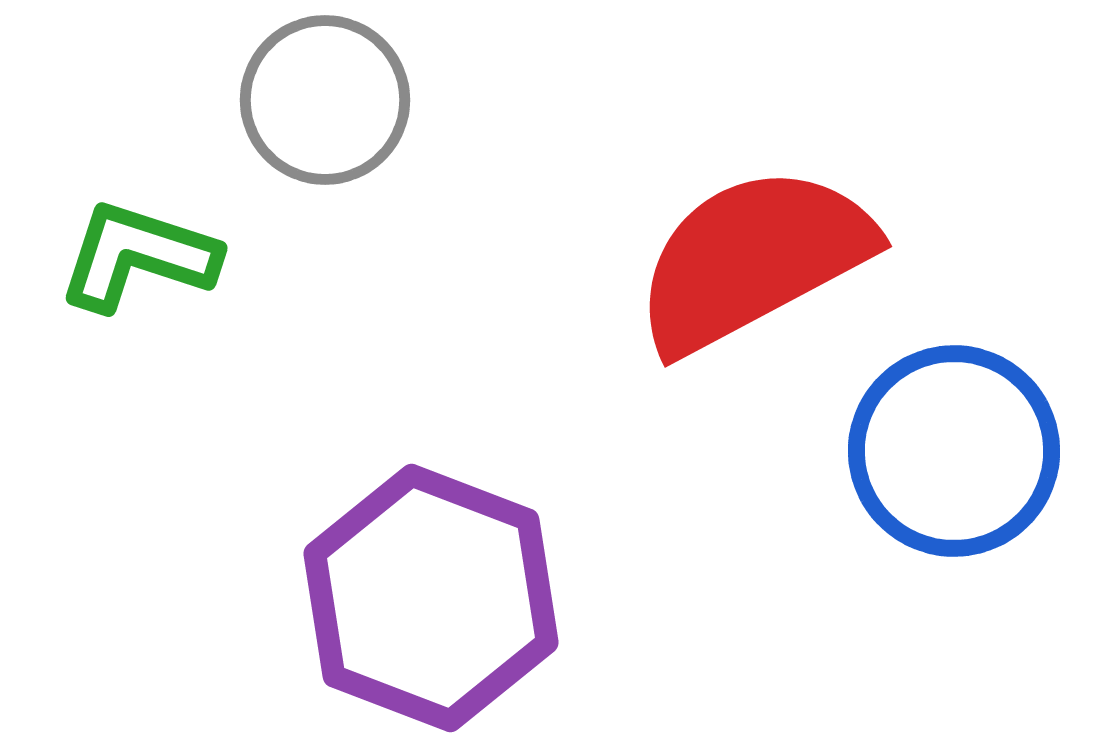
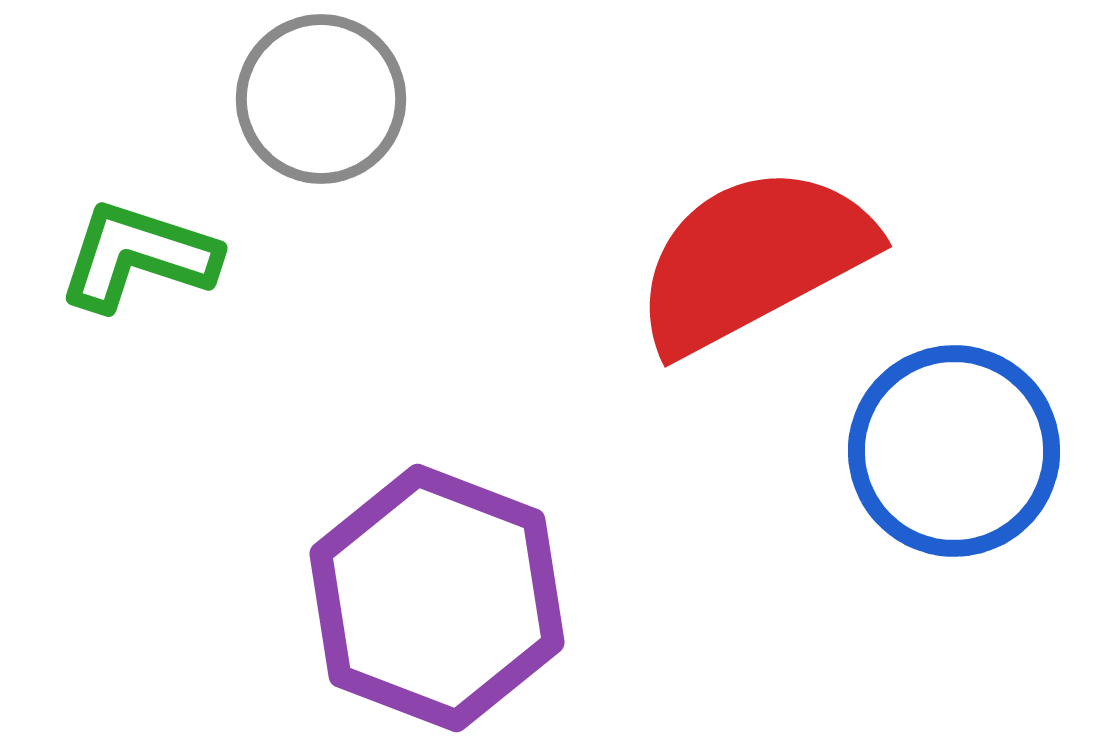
gray circle: moved 4 px left, 1 px up
purple hexagon: moved 6 px right
